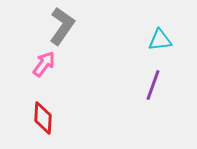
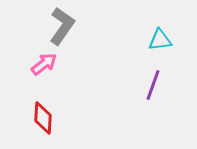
pink arrow: rotated 16 degrees clockwise
